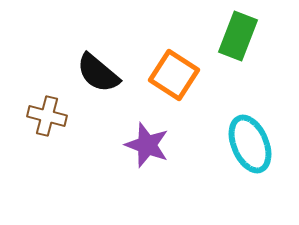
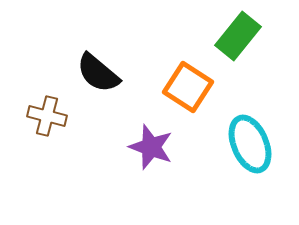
green rectangle: rotated 18 degrees clockwise
orange square: moved 14 px right, 12 px down
purple star: moved 4 px right, 2 px down
